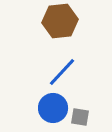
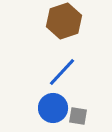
brown hexagon: moved 4 px right; rotated 12 degrees counterclockwise
gray square: moved 2 px left, 1 px up
